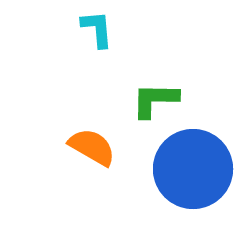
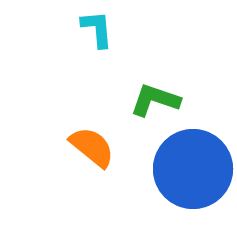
green L-shape: rotated 18 degrees clockwise
orange semicircle: rotated 9 degrees clockwise
